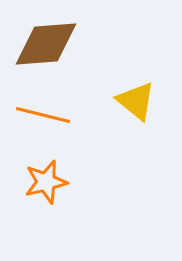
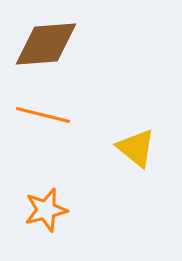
yellow triangle: moved 47 px down
orange star: moved 28 px down
